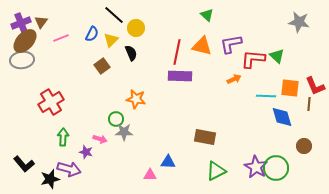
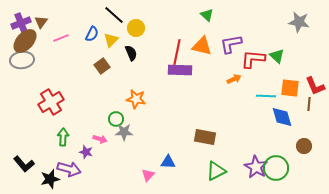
purple rectangle at (180, 76): moved 6 px up
pink triangle at (150, 175): moved 2 px left; rotated 48 degrees counterclockwise
